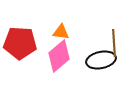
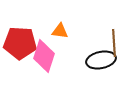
orange triangle: moved 1 px left, 1 px up
pink diamond: moved 15 px left; rotated 32 degrees counterclockwise
